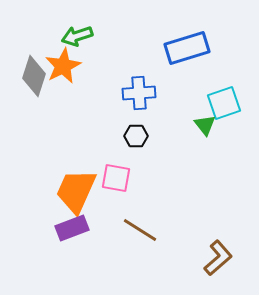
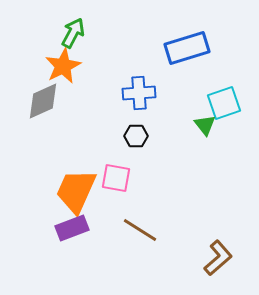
green arrow: moved 4 px left, 3 px up; rotated 136 degrees clockwise
gray diamond: moved 9 px right, 25 px down; rotated 48 degrees clockwise
